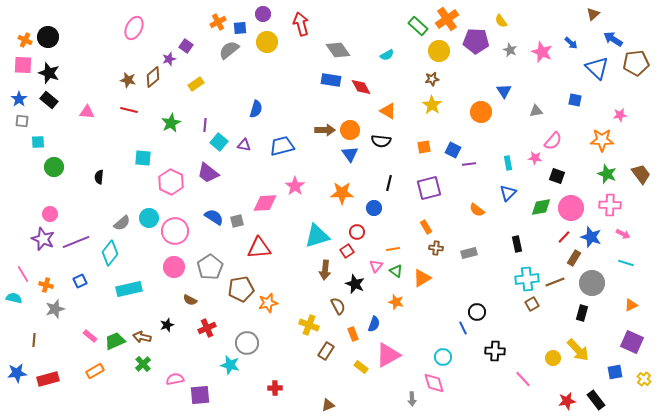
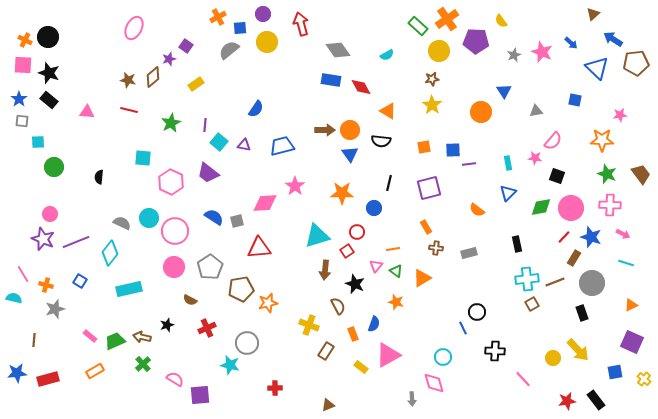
orange cross at (218, 22): moved 5 px up
gray star at (510, 50): moved 4 px right, 5 px down; rotated 24 degrees clockwise
blue semicircle at (256, 109): rotated 18 degrees clockwise
blue square at (453, 150): rotated 28 degrees counterclockwise
gray semicircle at (122, 223): rotated 114 degrees counterclockwise
blue square at (80, 281): rotated 32 degrees counterclockwise
black rectangle at (582, 313): rotated 35 degrees counterclockwise
pink semicircle at (175, 379): rotated 42 degrees clockwise
